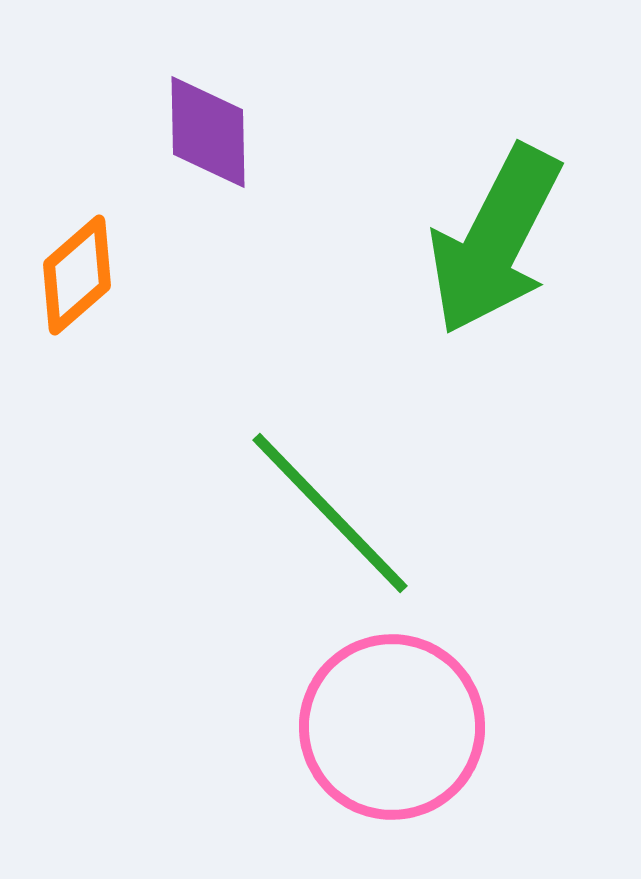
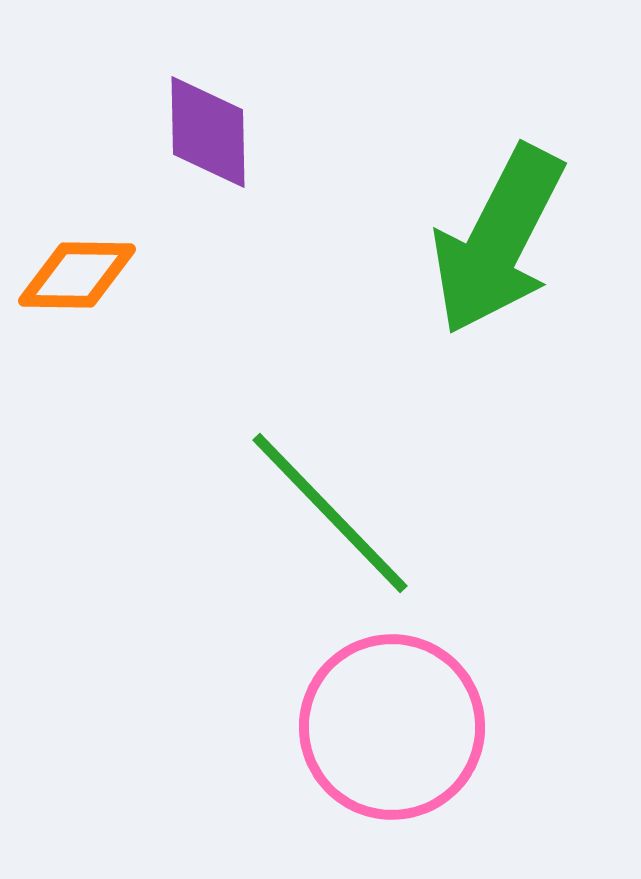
green arrow: moved 3 px right
orange diamond: rotated 42 degrees clockwise
